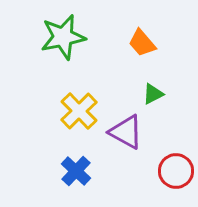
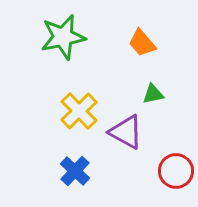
green triangle: rotated 15 degrees clockwise
blue cross: moved 1 px left
